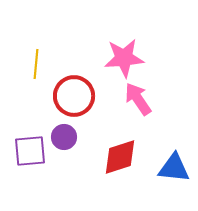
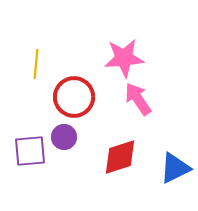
red circle: moved 1 px down
blue triangle: moved 1 px right; rotated 32 degrees counterclockwise
